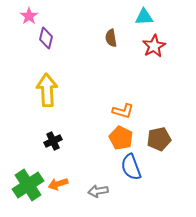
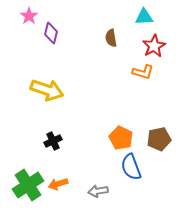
purple diamond: moved 5 px right, 5 px up
yellow arrow: rotated 112 degrees clockwise
orange L-shape: moved 20 px right, 39 px up
